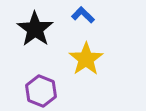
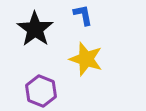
blue L-shape: rotated 35 degrees clockwise
yellow star: rotated 20 degrees counterclockwise
